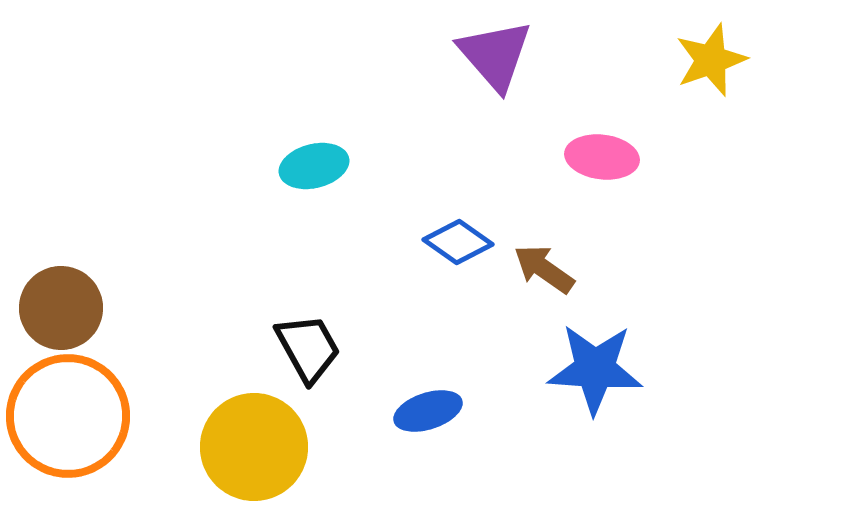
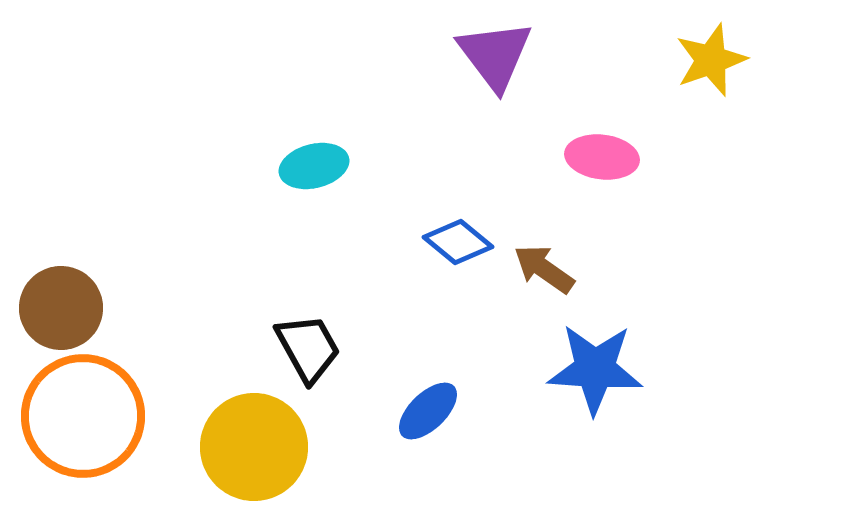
purple triangle: rotated 4 degrees clockwise
blue diamond: rotated 4 degrees clockwise
blue ellipse: rotated 26 degrees counterclockwise
orange circle: moved 15 px right
